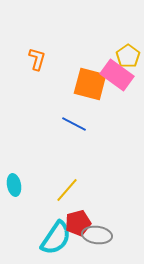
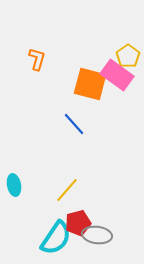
blue line: rotated 20 degrees clockwise
